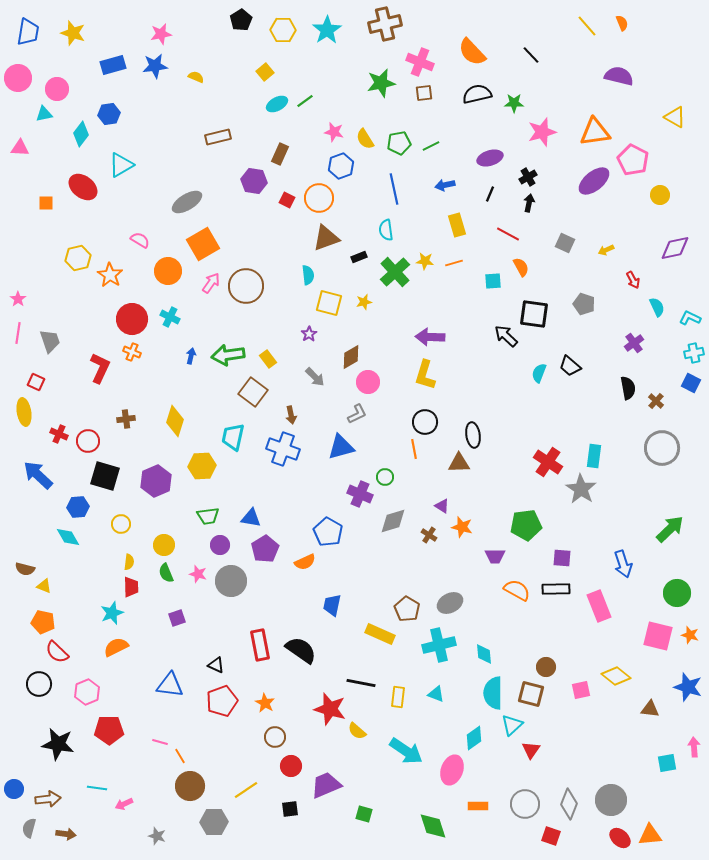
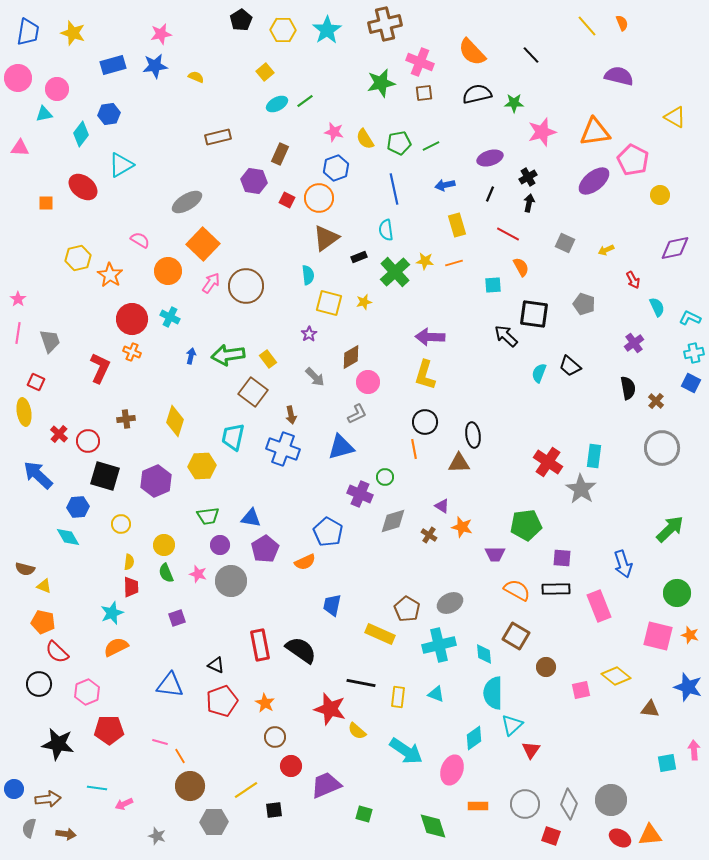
blue hexagon at (341, 166): moved 5 px left, 2 px down
brown triangle at (326, 238): rotated 16 degrees counterclockwise
orange square at (203, 244): rotated 16 degrees counterclockwise
cyan square at (493, 281): moved 4 px down
red cross at (59, 434): rotated 18 degrees clockwise
purple trapezoid at (495, 556): moved 2 px up
brown square at (531, 694): moved 15 px left, 58 px up; rotated 16 degrees clockwise
pink arrow at (694, 747): moved 3 px down
black square at (290, 809): moved 16 px left, 1 px down
red ellipse at (620, 838): rotated 10 degrees counterclockwise
